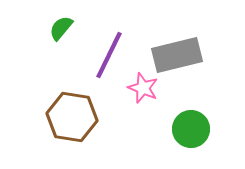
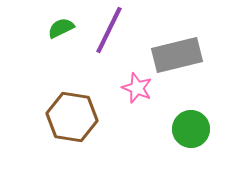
green semicircle: rotated 24 degrees clockwise
purple line: moved 25 px up
pink star: moved 6 px left
